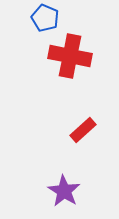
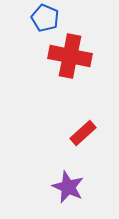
red rectangle: moved 3 px down
purple star: moved 4 px right, 4 px up; rotated 8 degrees counterclockwise
